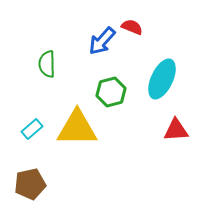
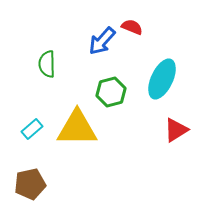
red triangle: rotated 28 degrees counterclockwise
